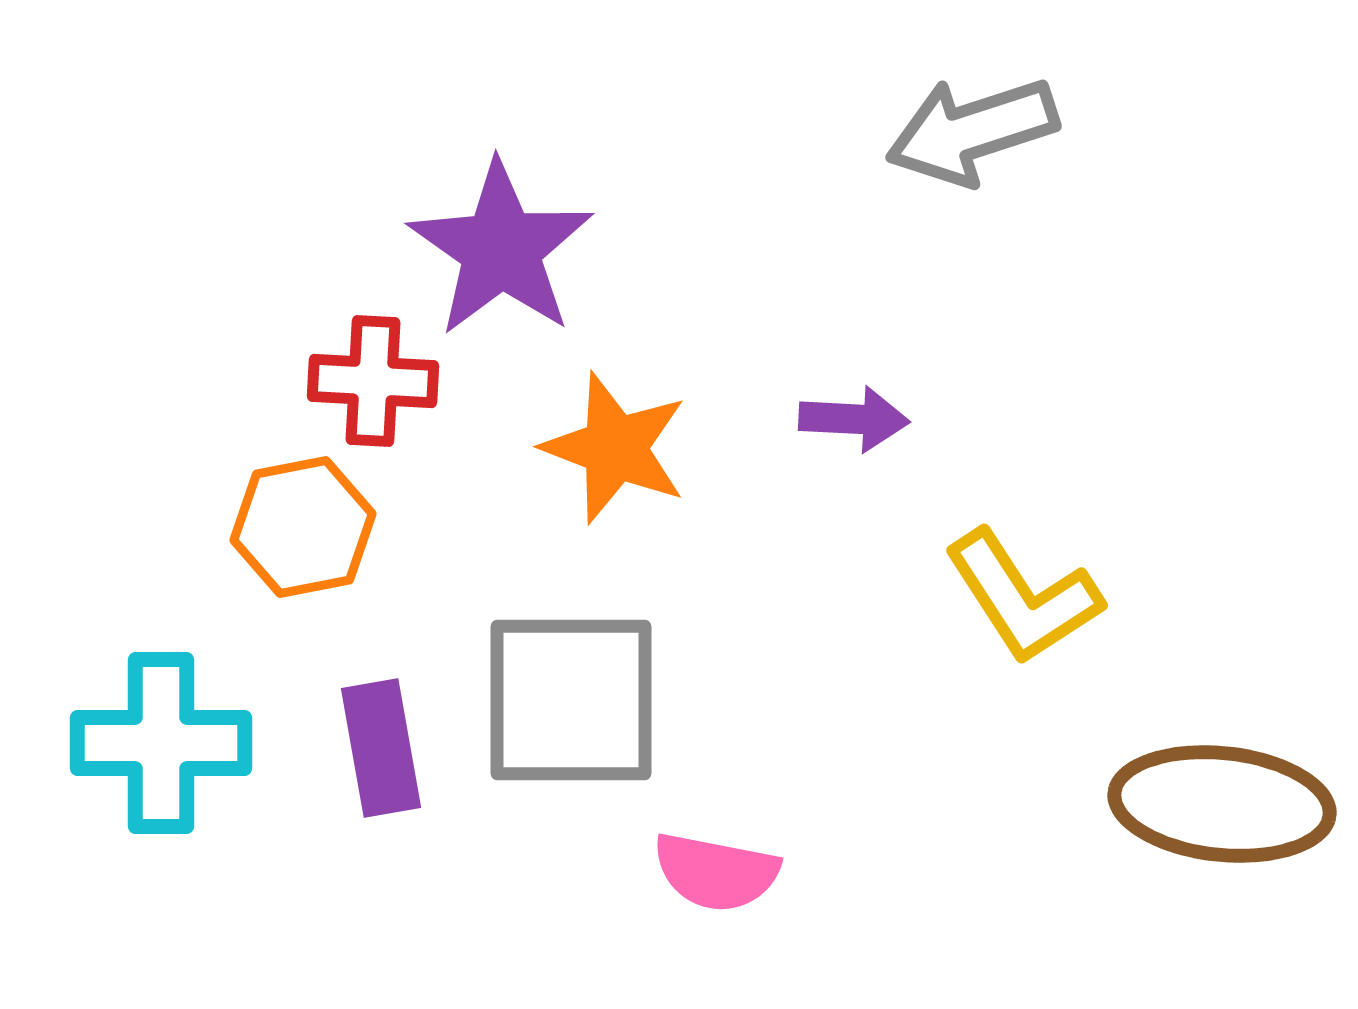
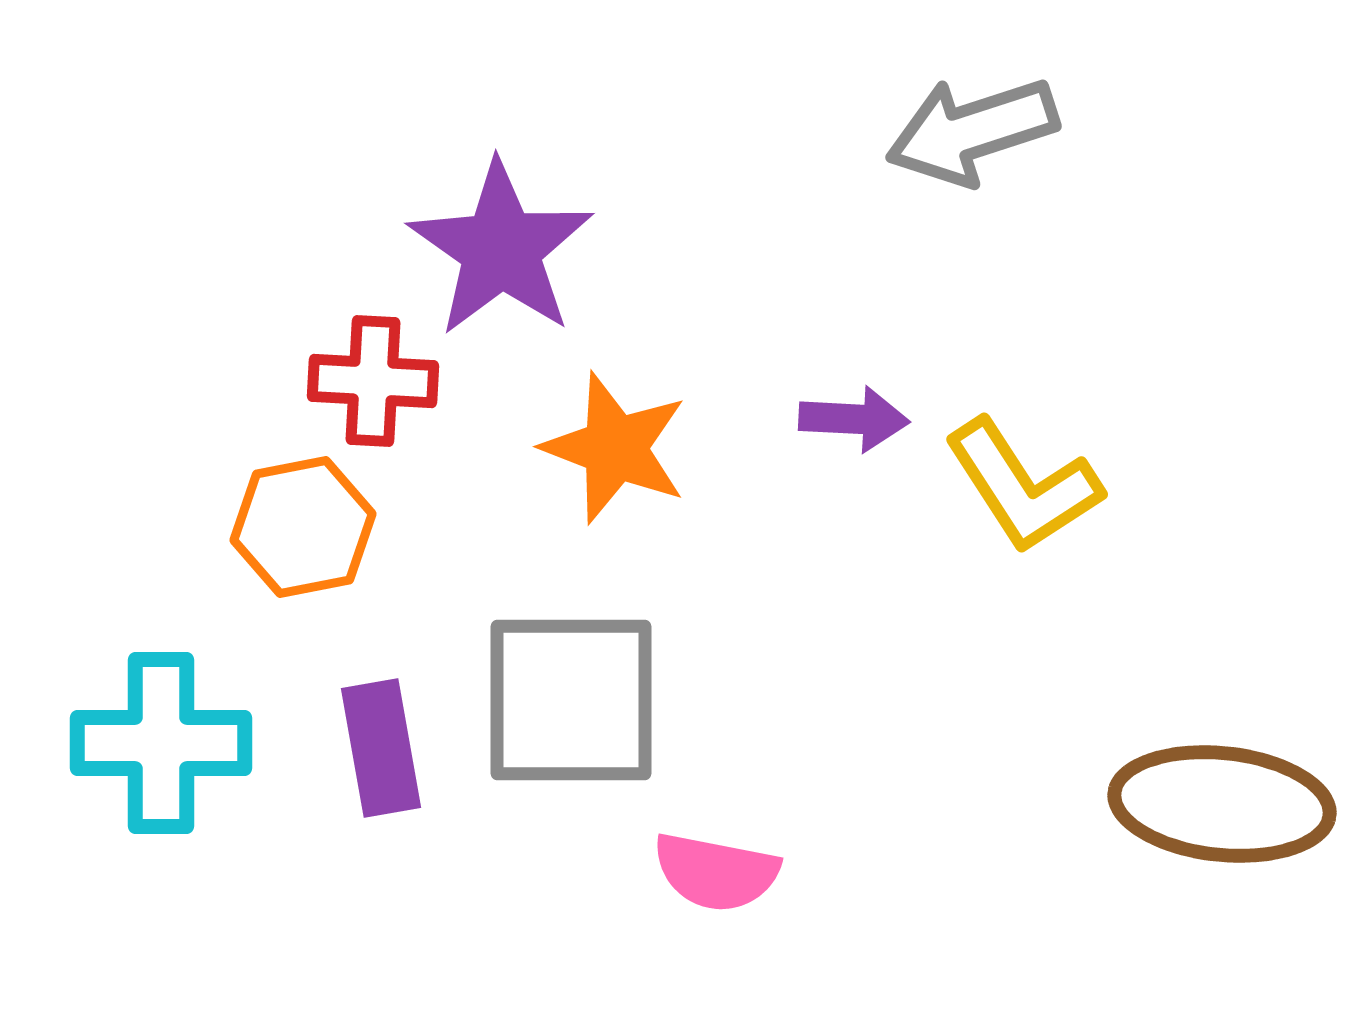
yellow L-shape: moved 111 px up
